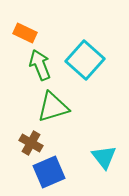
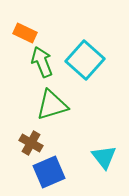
green arrow: moved 2 px right, 3 px up
green triangle: moved 1 px left, 2 px up
